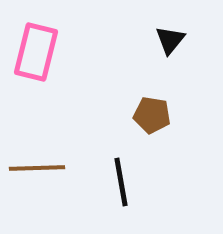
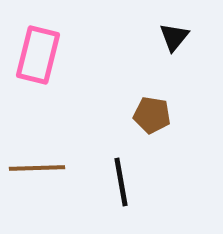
black triangle: moved 4 px right, 3 px up
pink rectangle: moved 2 px right, 3 px down
